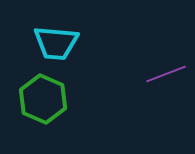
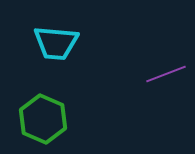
green hexagon: moved 20 px down
